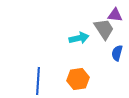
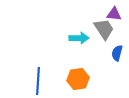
purple triangle: moved 1 px left, 1 px up
cyan arrow: rotated 12 degrees clockwise
